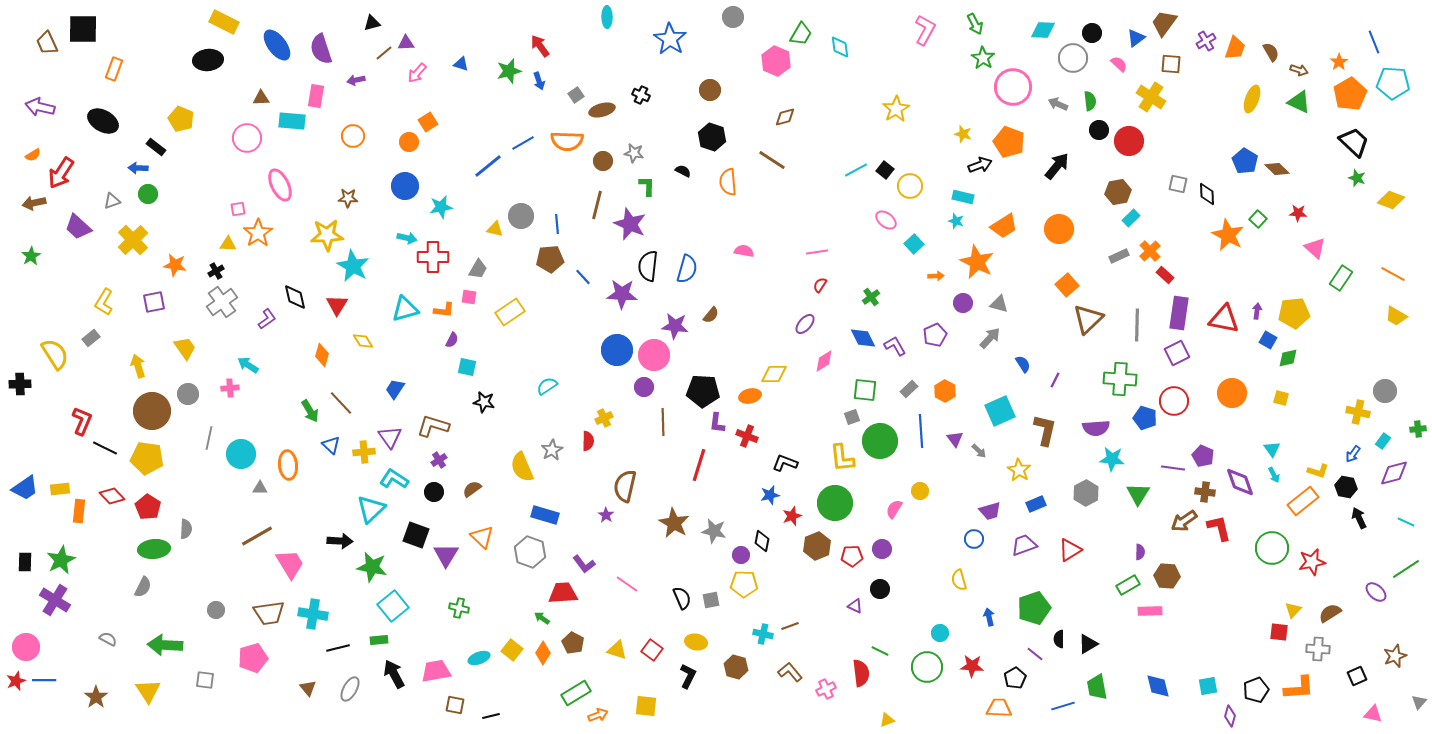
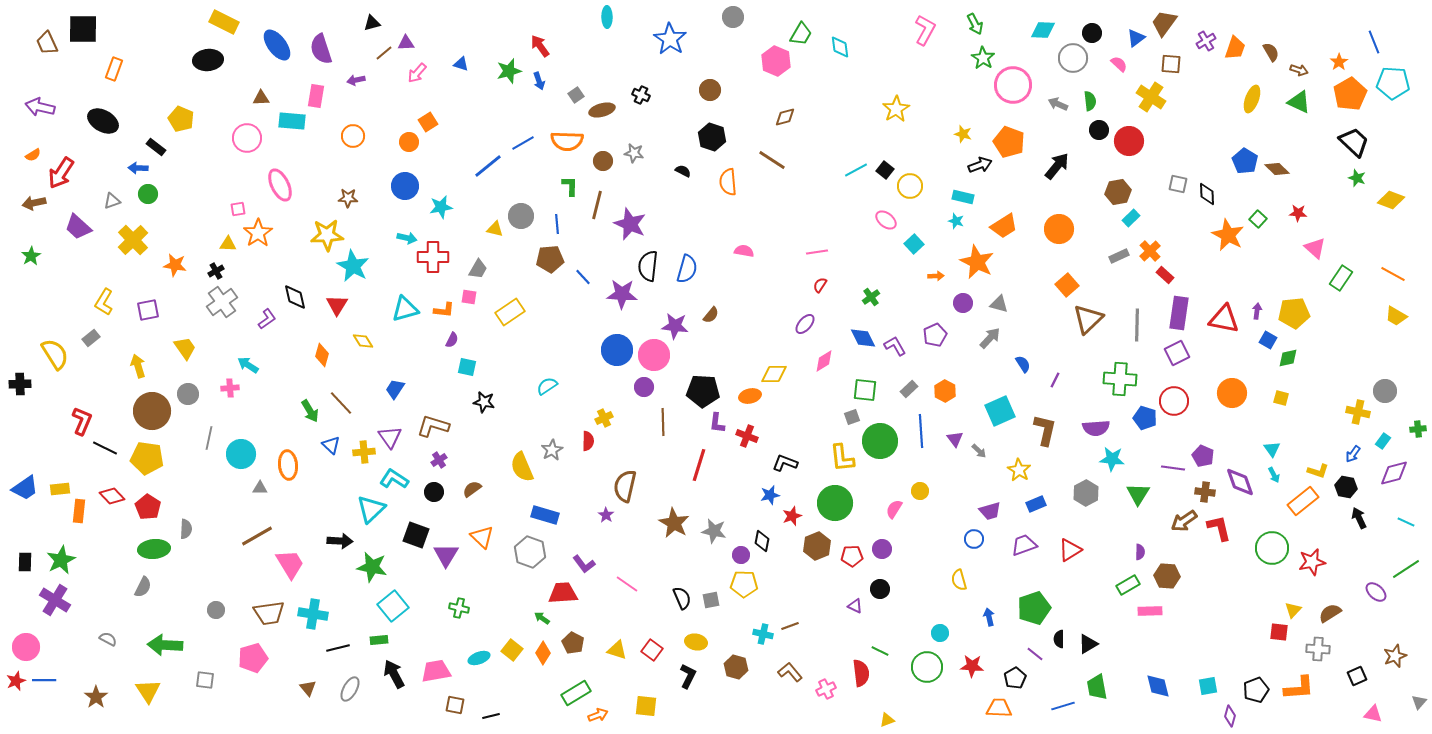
pink circle at (1013, 87): moved 2 px up
green L-shape at (647, 186): moved 77 px left
purple square at (154, 302): moved 6 px left, 8 px down
